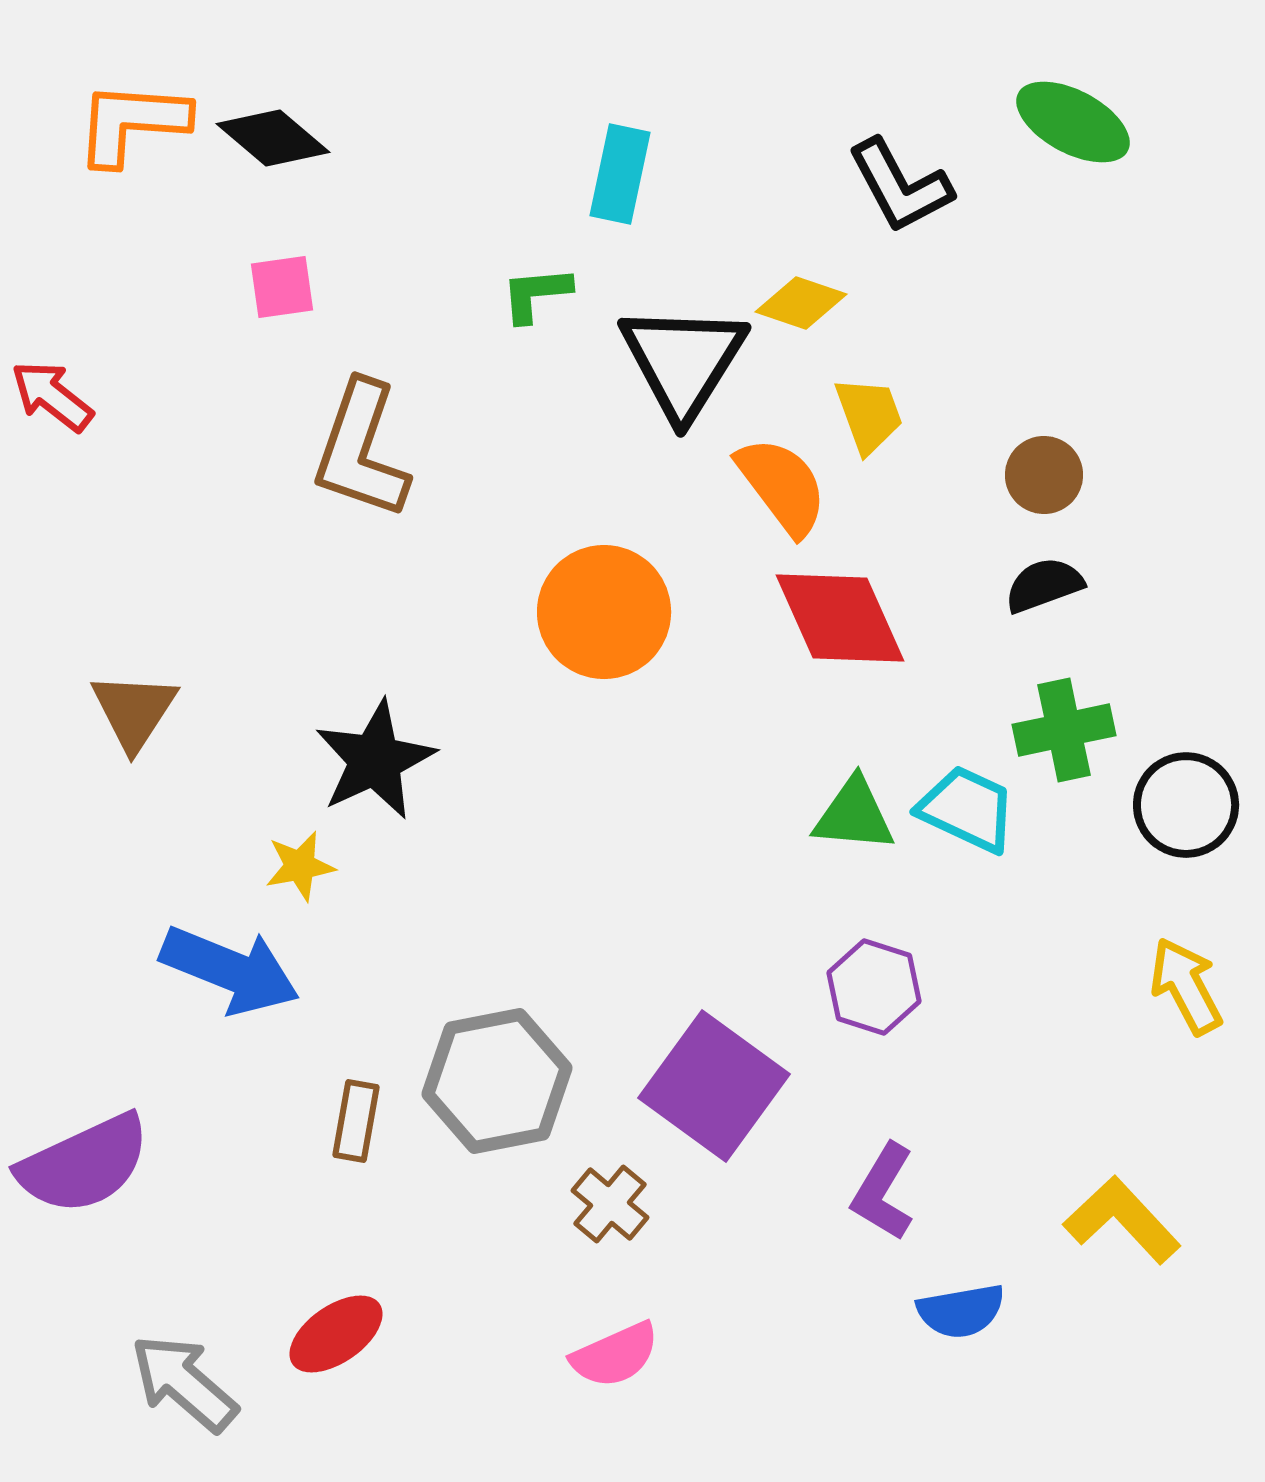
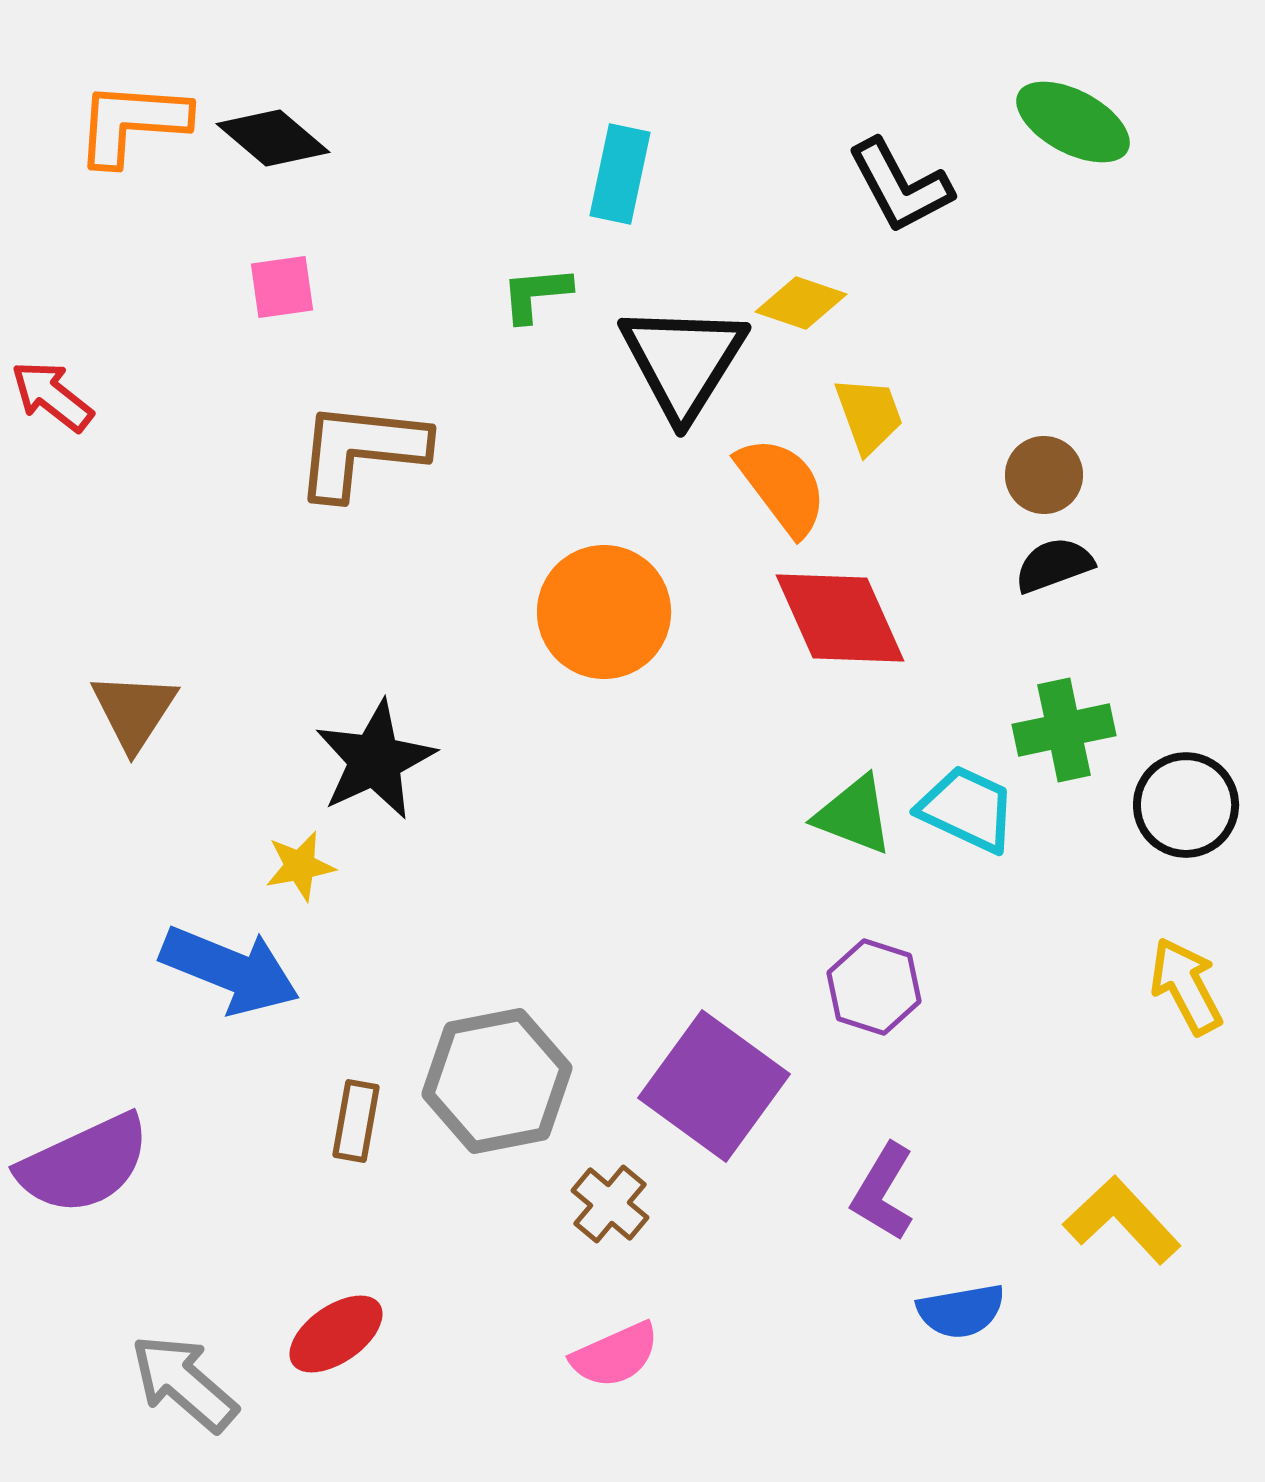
brown L-shape: rotated 77 degrees clockwise
black semicircle: moved 10 px right, 20 px up
green triangle: rotated 16 degrees clockwise
